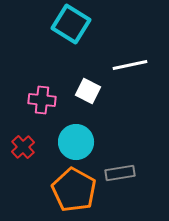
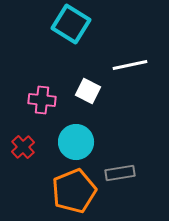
orange pentagon: moved 1 px down; rotated 21 degrees clockwise
